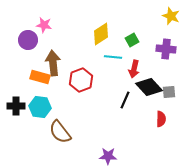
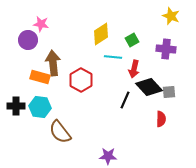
pink star: moved 3 px left, 1 px up
red hexagon: rotated 10 degrees counterclockwise
